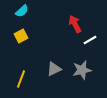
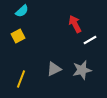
yellow square: moved 3 px left
